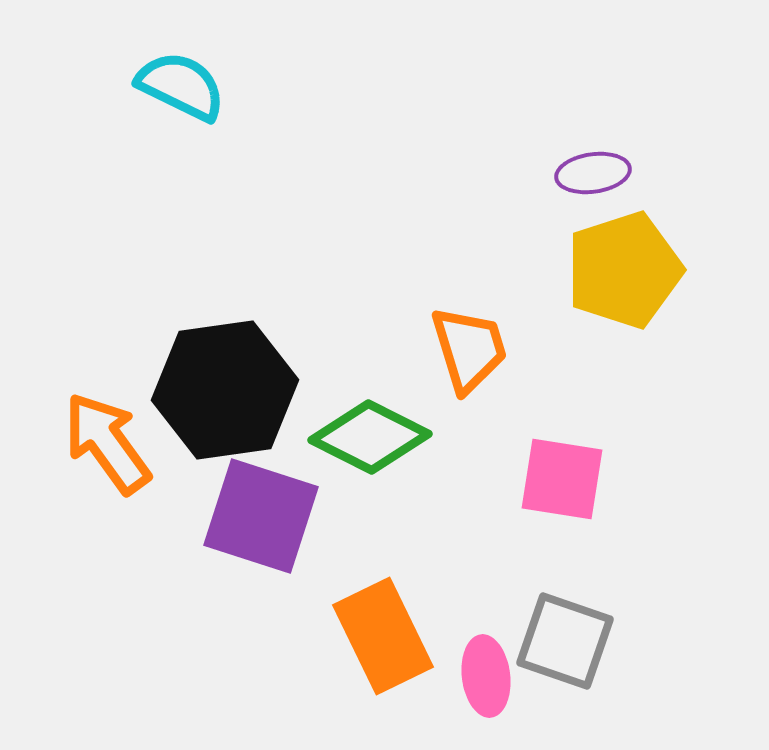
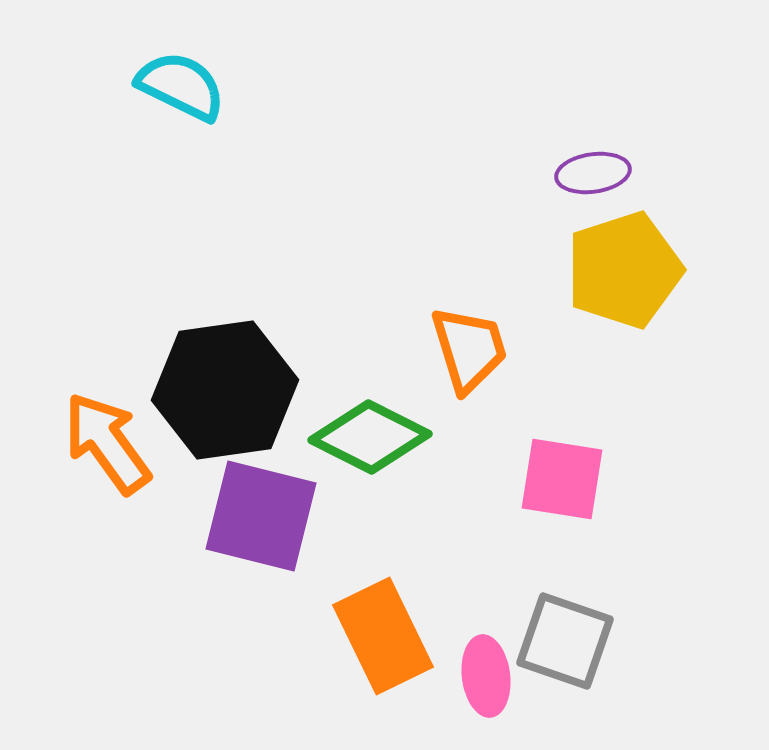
purple square: rotated 4 degrees counterclockwise
